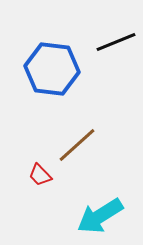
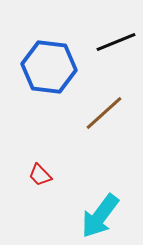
blue hexagon: moved 3 px left, 2 px up
brown line: moved 27 px right, 32 px up
cyan arrow: rotated 21 degrees counterclockwise
